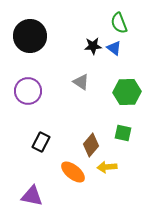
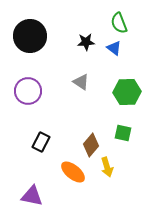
black star: moved 7 px left, 4 px up
yellow arrow: rotated 102 degrees counterclockwise
